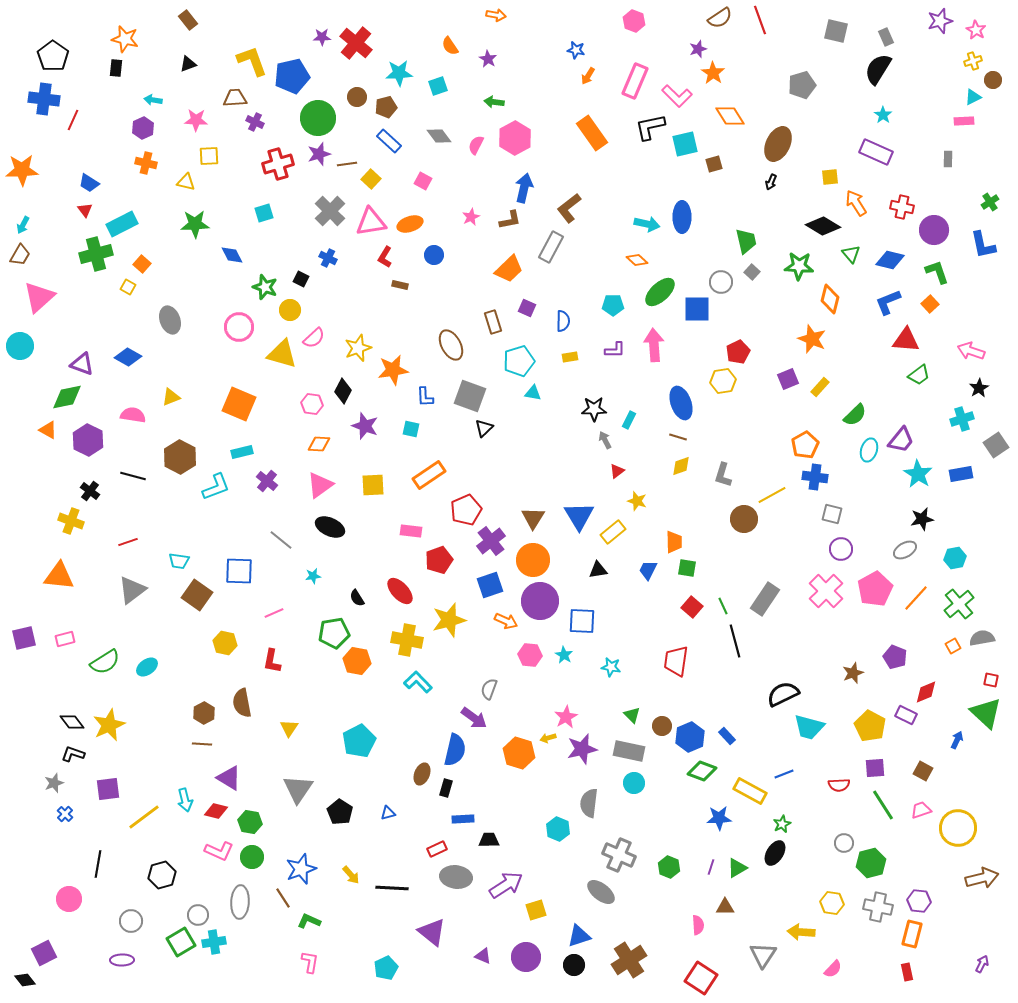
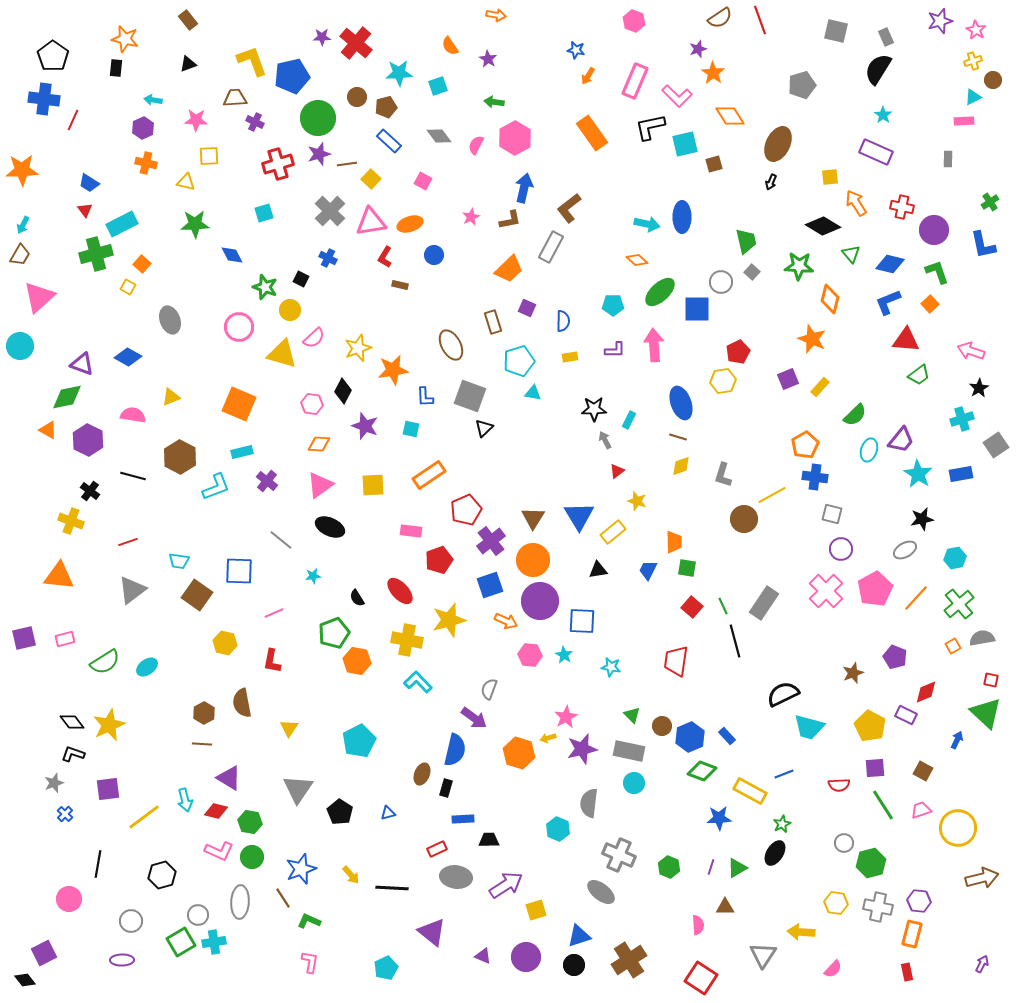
blue diamond at (890, 260): moved 4 px down
gray rectangle at (765, 599): moved 1 px left, 4 px down
green pentagon at (334, 633): rotated 12 degrees counterclockwise
yellow hexagon at (832, 903): moved 4 px right
